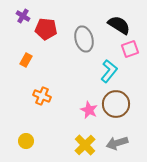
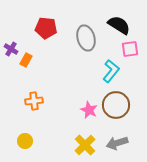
purple cross: moved 12 px left, 33 px down
red pentagon: moved 1 px up
gray ellipse: moved 2 px right, 1 px up
pink square: rotated 12 degrees clockwise
cyan L-shape: moved 2 px right
orange cross: moved 8 px left, 5 px down; rotated 30 degrees counterclockwise
brown circle: moved 1 px down
yellow circle: moved 1 px left
